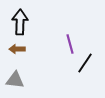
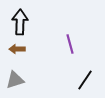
black line: moved 17 px down
gray triangle: rotated 24 degrees counterclockwise
